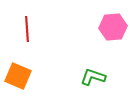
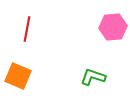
red line: rotated 15 degrees clockwise
